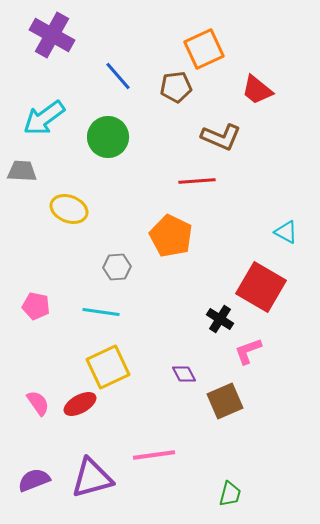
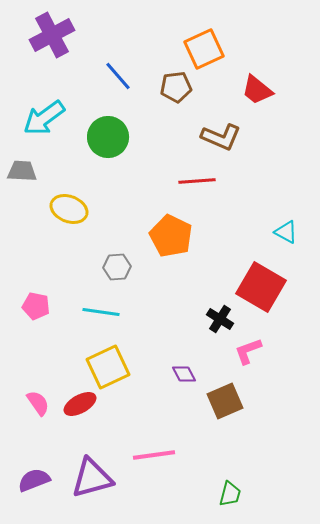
purple cross: rotated 33 degrees clockwise
